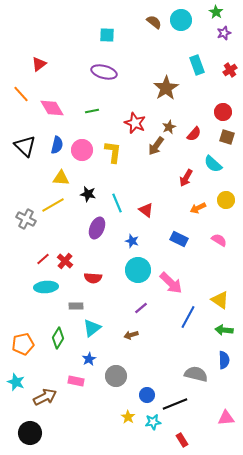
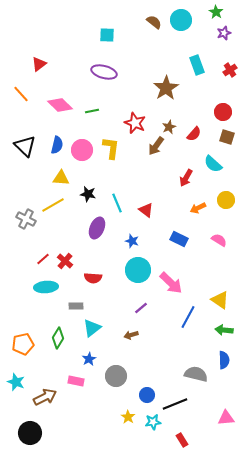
pink diamond at (52, 108): moved 8 px right, 3 px up; rotated 15 degrees counterclockwise
yellow L-shape at (113, 152): moved 2 px left, 4 px up
